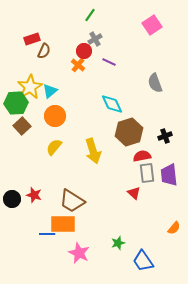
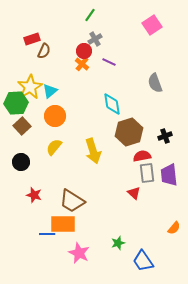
orange cross: moved 4 px right, 1 px up
cyan diamond: rotated 15 degrees clockwise
black circle: moved 9 px right, 37 px up
